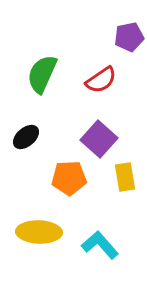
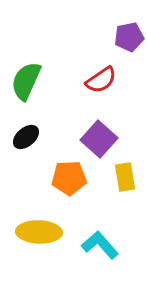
green semicircle: moved 16 px left, 7 px down
